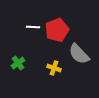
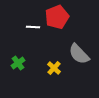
red pentagon: moved 13 px up
yellow cross: rotated 24 degrees clockwise
